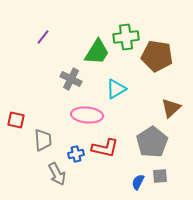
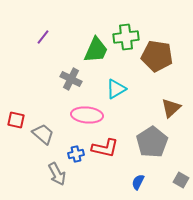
green trapezoid: moved 1 px left, 2 px up; rotated 8 degrees counterclockwise
gray trapezoid: moved 6 px up; rotated 45 degrees counterclockwise
gray square: moved 21 px right, 4 px down; rotated 35 degrees clockwise
